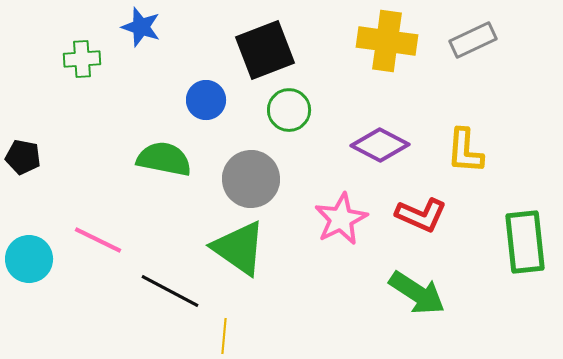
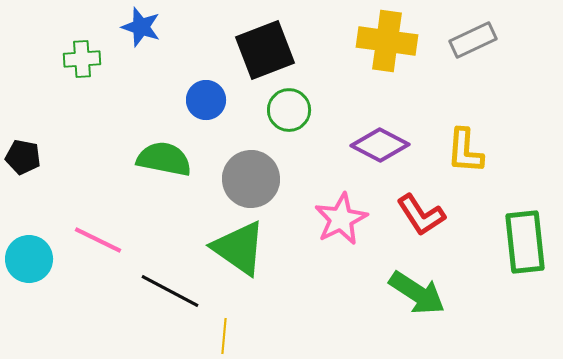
red L-shape: rotated 33 degrees clockwise
